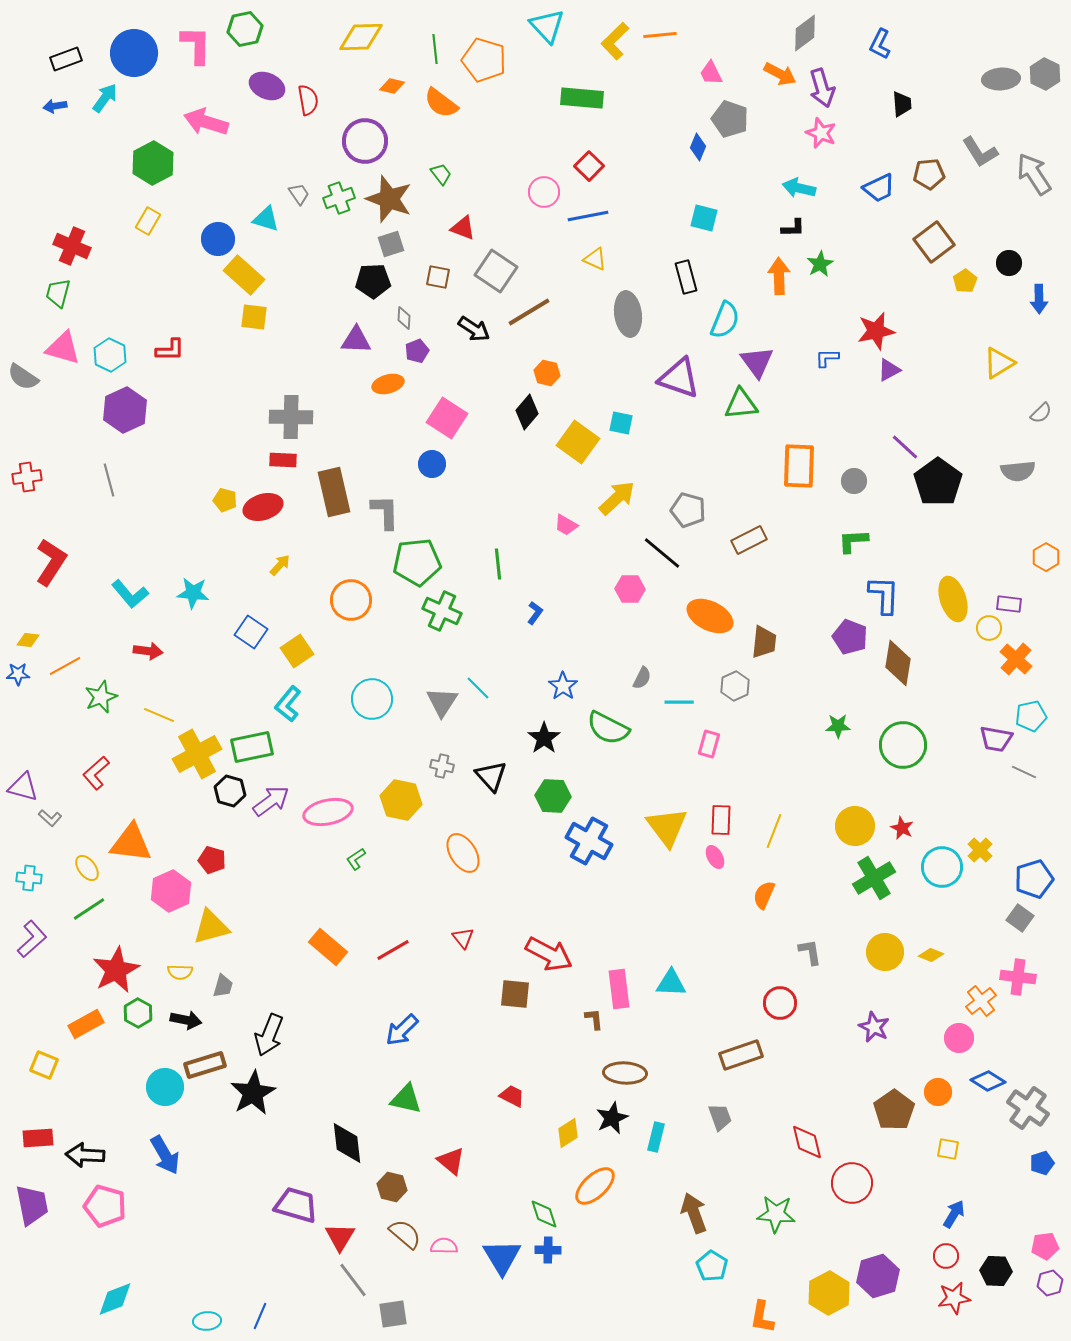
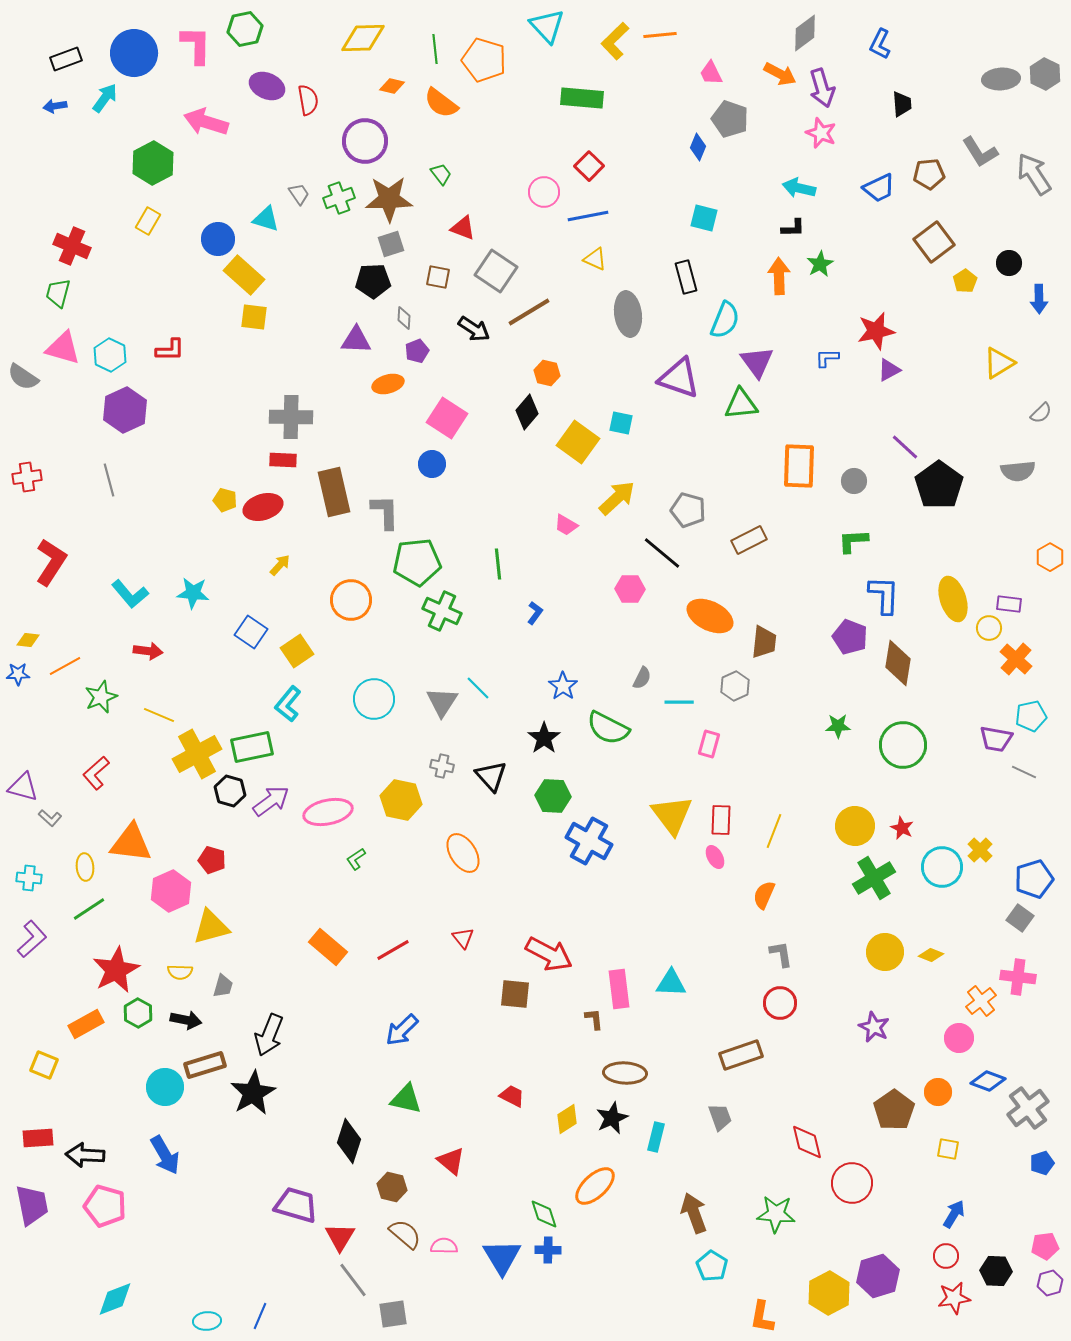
yellow diamond at (361, 37): moved 2 px right, 1 px down
brown star at (389, 199): rotated 21 degrees counterclockwise
black pentagon at (938, 482): moved 1 px right, 3 px down
orange hexagon at (1046, 557): moved 4 px right
cyan circle at (372, 699): moved 2 px right
yellow triangle at (667, 827): moved 5 px right, 12 px up
yellow ellipse at (87, 868): moved 2 px left, 1 px up; rotated 32 degrees clockwise
gray L-shape at (810, 952): moved 29 px left, 2 px down
blue diamond at (988, 1081): rotated 12 degrees counterclockwise
gray cross at (1028, 1108): rotated 18 degrees clockwise
yellow diamond at (568, 1133): moved 1 px left, 14 px up
black diamond at (347, 1143): moved 2 px right, 2 px up; rotated 24 degrees clockwise
